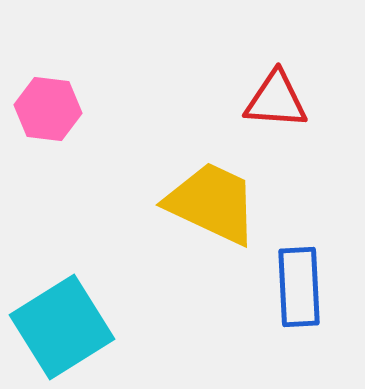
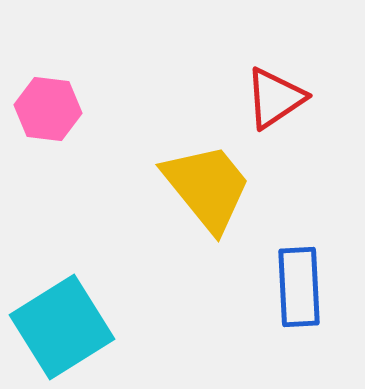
red triangle: moved 1 px left, 2 px up; rotated 38 degrees counterclockwise
yellow trapezoid: moved 5 px left, 16 px up; rotated 26 degrees clockwise
